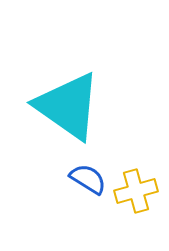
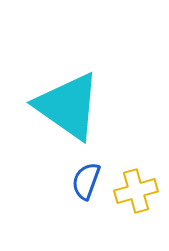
blue semicircle: moved 2 px left, 2 px down; rotated 102 degrees counterclockwise
